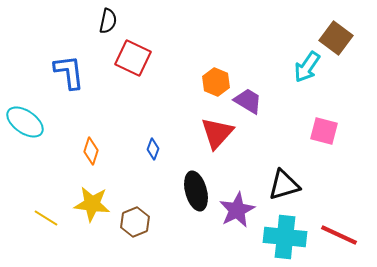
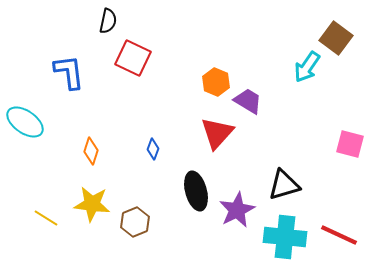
pink square: moved 26 px right, 13 px down
